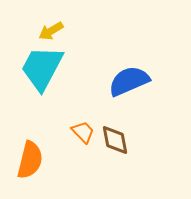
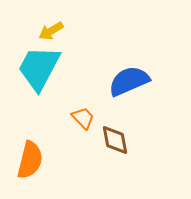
cyan trapezoid: moved 3 px left
orange trapezoid: moved 14 px up
